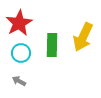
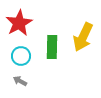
green rectangle: moved 2 px down
cyan circle: moved 3 px down
gray arrow: moved 1 px right
